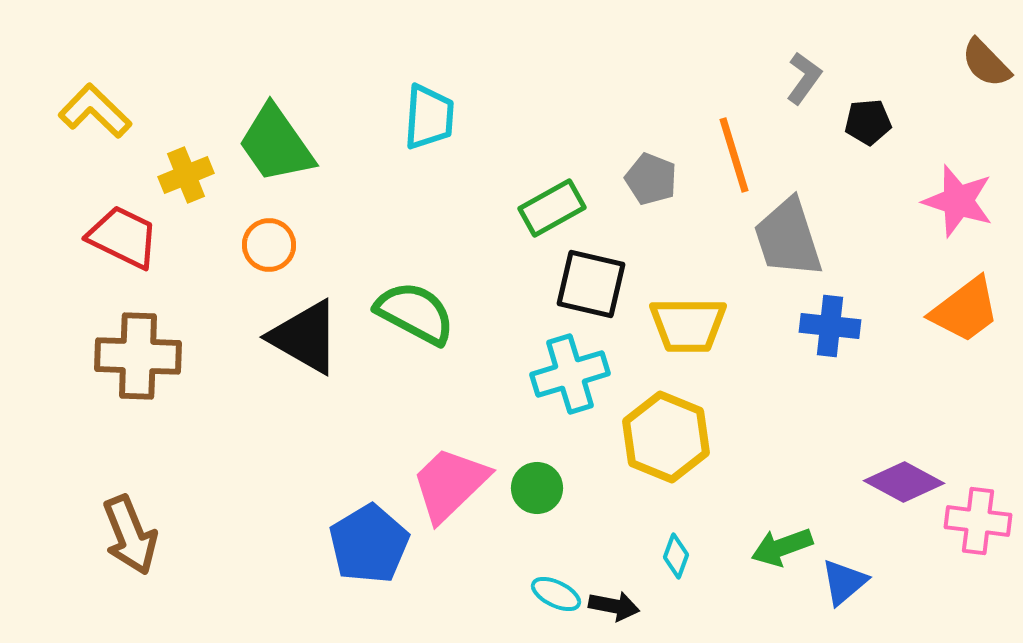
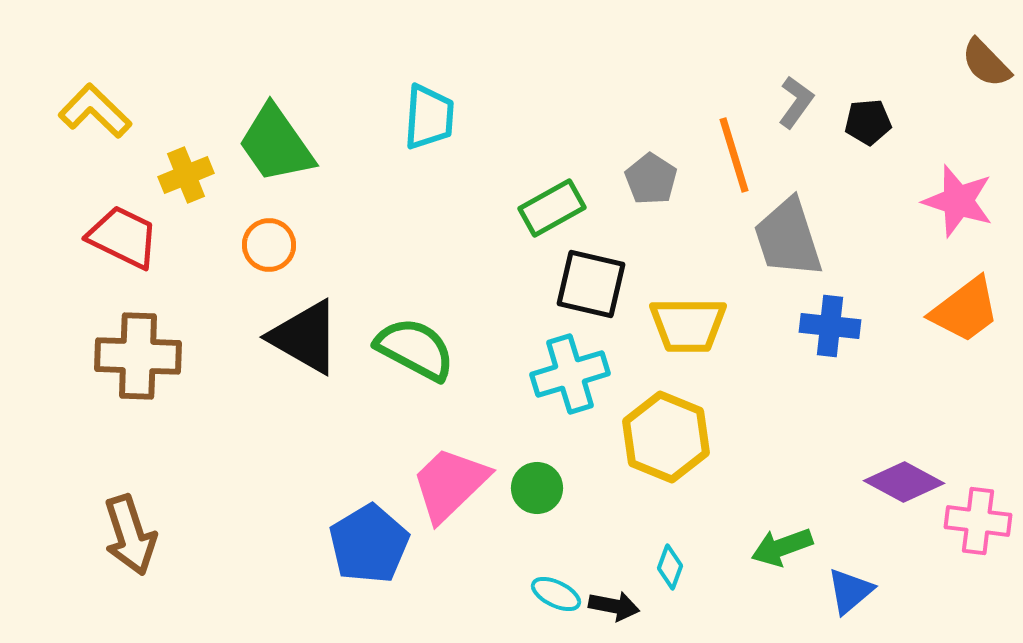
gray L-shape: moved 8 px left, 24 px down
gray pentagon: rotated 12 degrees clockwise
green semicircle: moved 36 px down
brown arrow: rotated 4 degrees clockwise
cyan diamond: moved 6 px left, 11 px down
blue triangle: moved 6 px right, 9 px down
